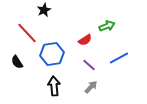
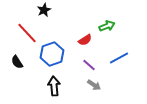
blue hexagon: rotated 10 degrees counterclockwise
gray arrow: moved 3 px right, 2 px up; rotated 80 degrees clockwise
